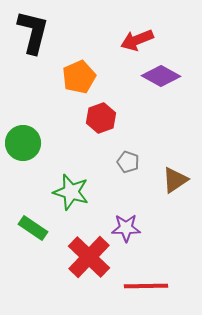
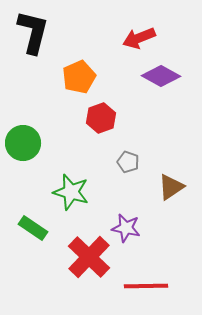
red arrow: moved 2 px right, 2 px up
brown triangle: moved 4 px left, 7 px down
purple star: rotated 12 degrees clockwise
